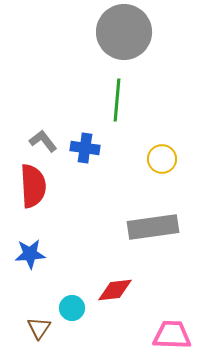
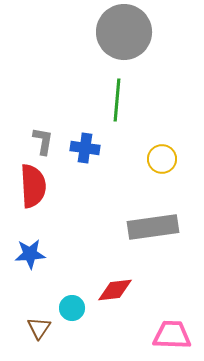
gray L-shape: rotated 48 degrees clockwise
